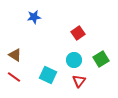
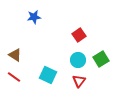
red square: moved 1 px right, 2 px down
cyan circle: moved 4 px right
